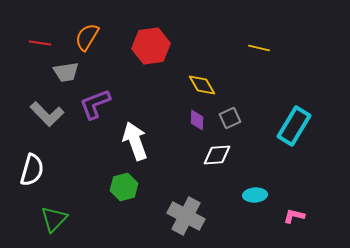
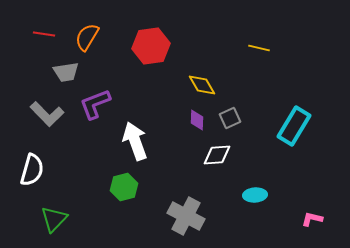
red line: moved 4 px right, 9 px up
pink L-shape: moved 18 px right, 3 px down
